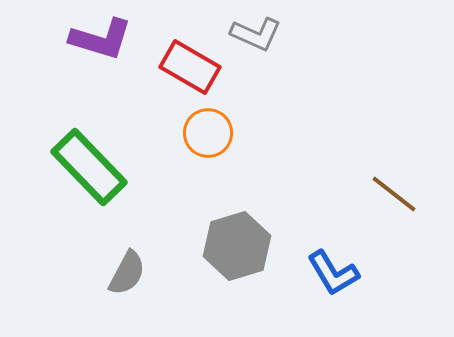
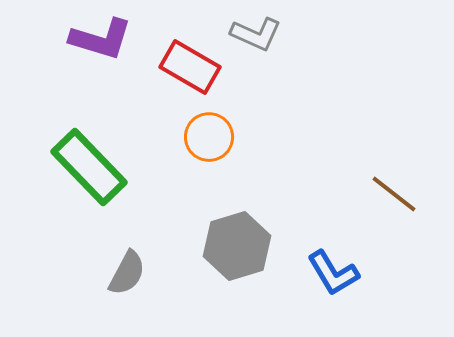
orange circle: moved 1 px right, 4 px down
